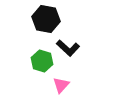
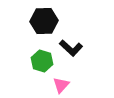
black hexagon: moved 2 px left, 2 px down; rotated 12 degrees counterclockwise
black L-shape: moved 3 px right
